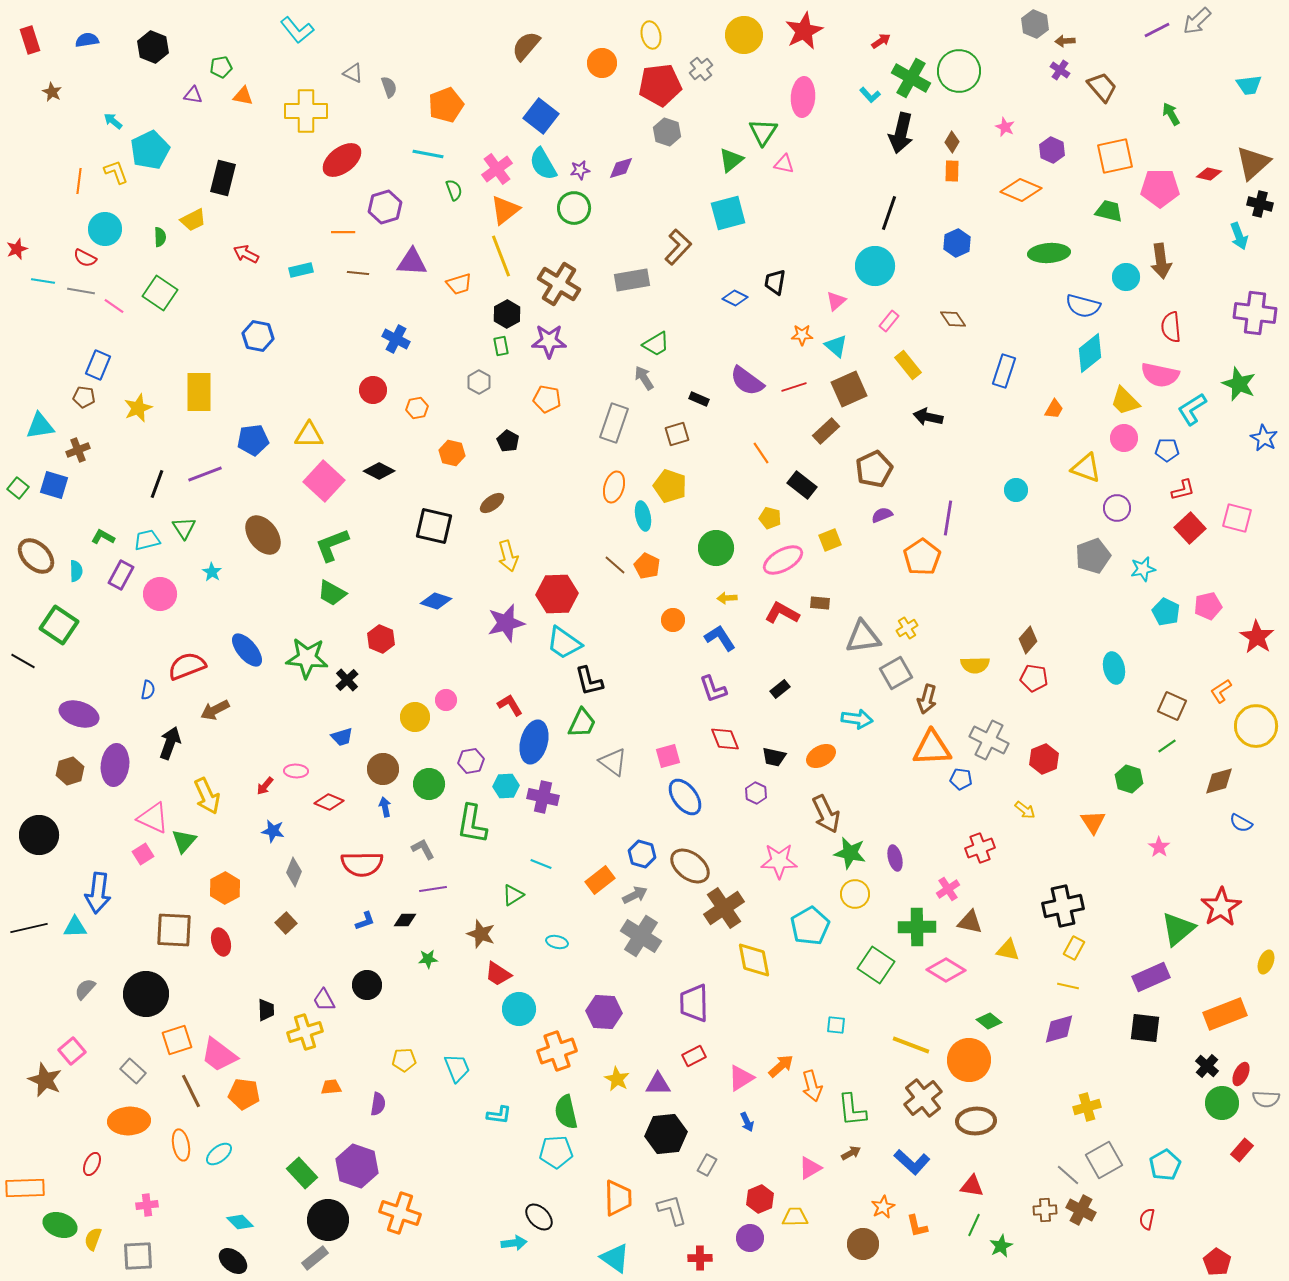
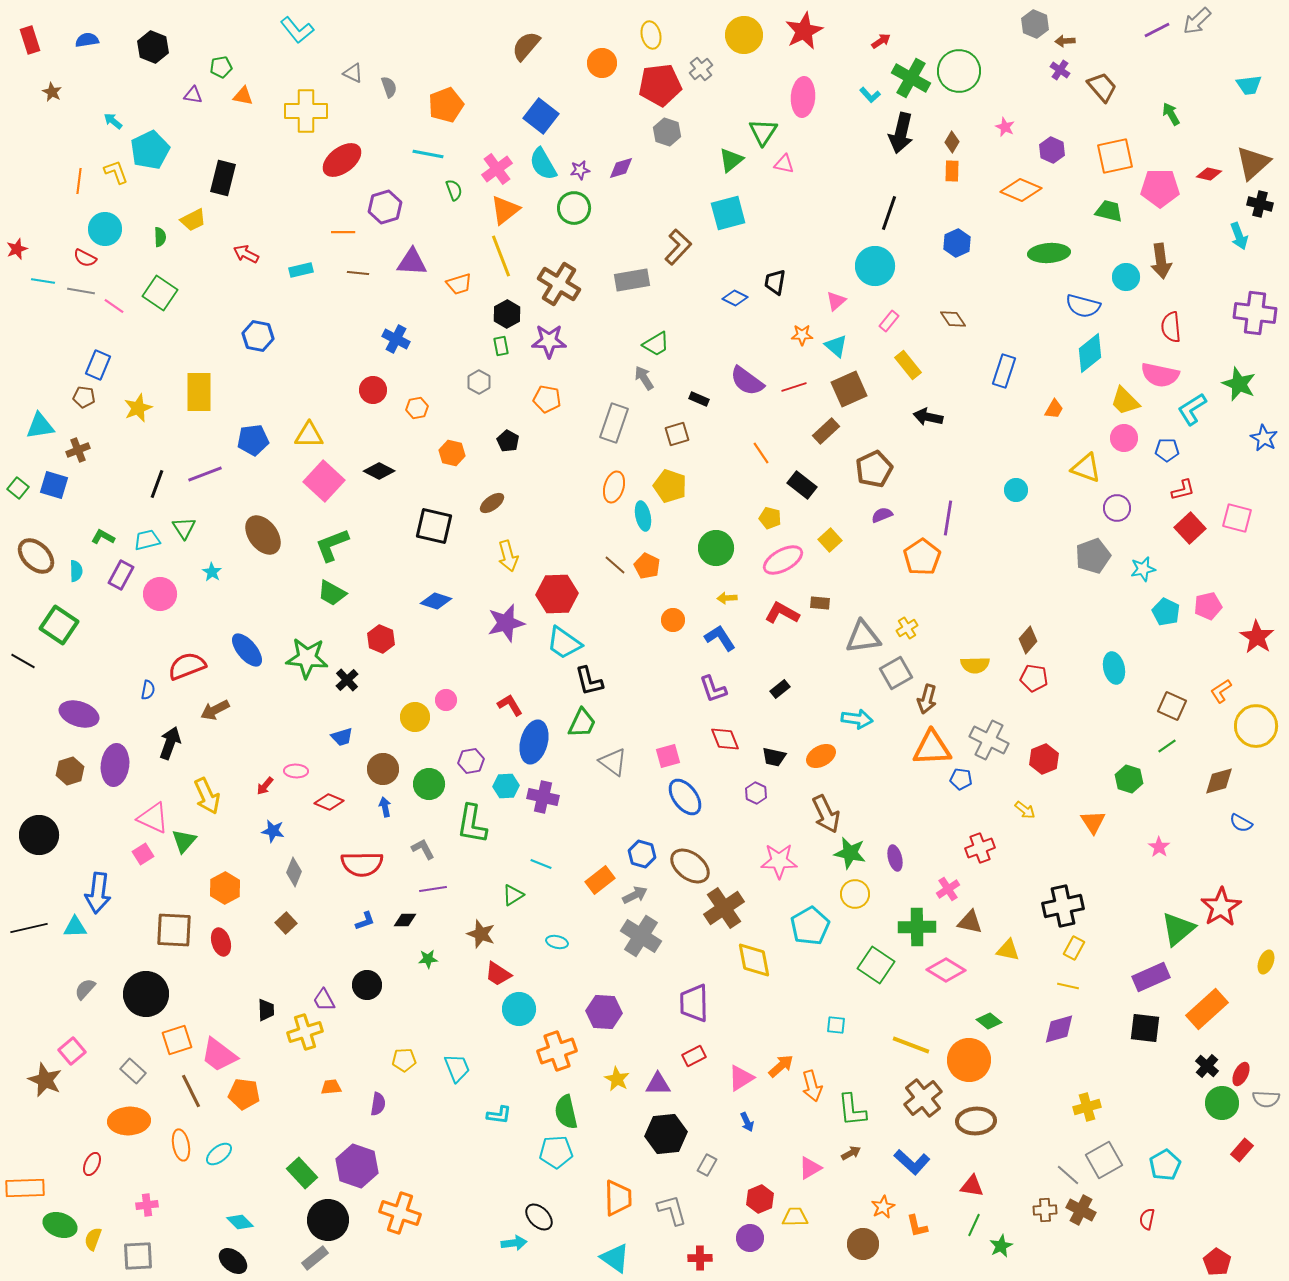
yellow square at (830, 540): rotated 20 degrees counterclockwise
orange rectangle at (1225, 1014): moved 18 px left, 5 px up; rotated 21 degrees counterclockwise
